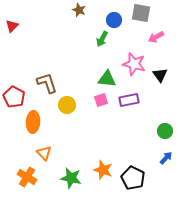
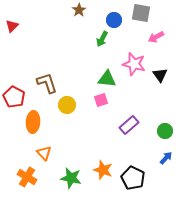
brown star: rotated 16 degrees clockwise
purple rectangle: moved 25 px down; rotated 30 degrees counterclockwise
